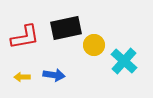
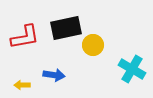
yellow circle: moved 1 px left
cyan cross: moved 8 px right, 8 px down; rotated 12 degrees counterclockwise
yellow arrow: moved 8 px down
